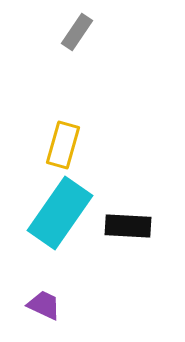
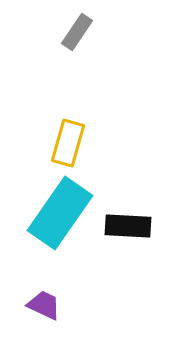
yellow rectangle: moved 5 px right, 2 px up
